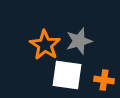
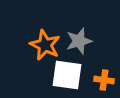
orange star: rotated 8 degrees counterclockwise
